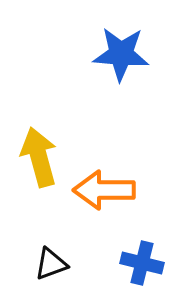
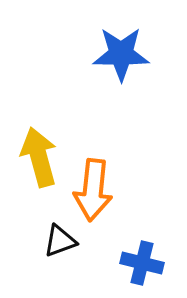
blue star: rotated 4 degrees counterclockwise
orange arrow: moved 11 px left; rotated 84 degrees counterclockwise
black triangle: moved 9 px right, 23 px up
